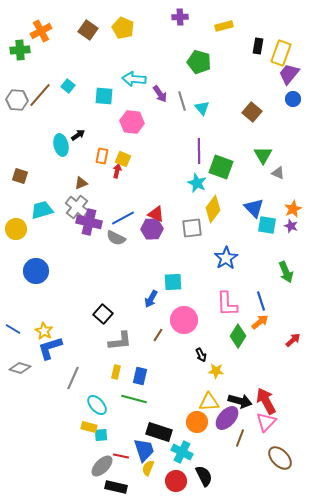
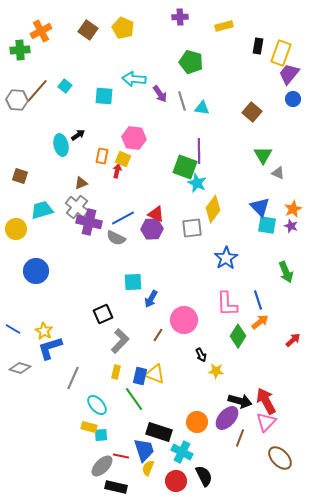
green pentagon at (199, 62): moved 8 px left
cyan square at (68, 86): moved 3 px left
brown line at (40, 95): moved 3 px left, 4 px up
cyan triangle at (202, 108): rotated 42 degrees counterclockwise
pink hexagon at (132, 122): moved 2 px right, 16 px down
green square at (221, 167): moved 36 px left
blue triangle at (254, 208): moved 6 px right, 1 px up
cyan square at (173, 282): moved 40 px left
blue line at (261, 301): moved 3 px left, 1 px up
black square at (103, 314): rotated 24 degrees clockwise
gray L-shape at (120, 341): rotated 40 degrees counterclockwise
green line at (134, 399): rotated 40 degrees clockwise
yellow triangle at (209, 402): moved 54 px left, 28 px up; rotated 25 degrees clockwise
